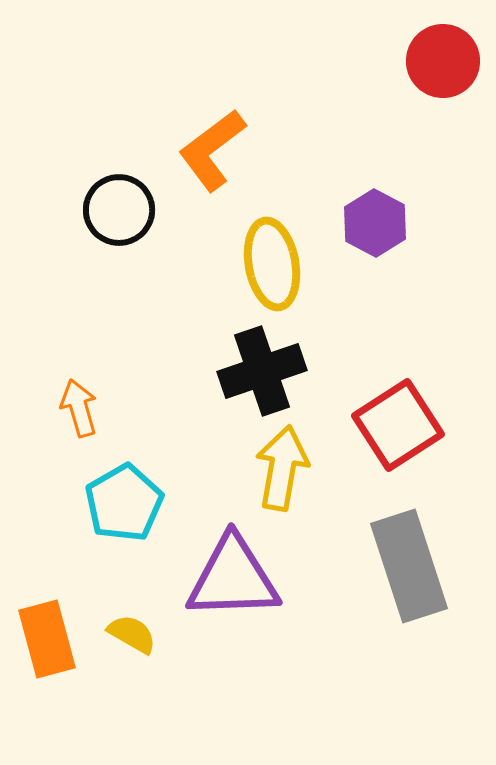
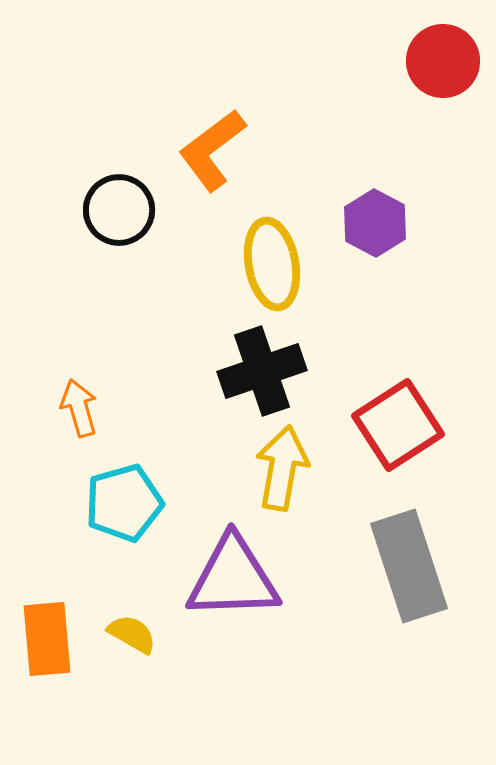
cyan pentagon: rotated 14 degrees clockwise
orange rectangle: rotated 10 degrees clockwise
